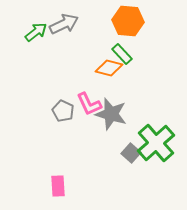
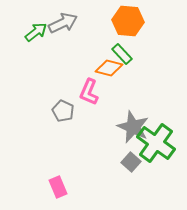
gray arrow: moved 1 px left, 1 px up
pink L-shape: moved 12 px up; rotated 48 degrees clockwise
gray star: moved 22 px right, 13 px down; rotated 8 degrees clockwise
green cross: rotated 12 degrees counterclockwise
gray square: moved 9 px down
pink rectangle: moved 1 px down; rotated 20 degrees counterclockwise
